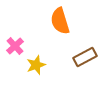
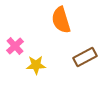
orange semicircle: moved 1 px right, 1 px up
yellow star: rotated 18 degrees clockwise
